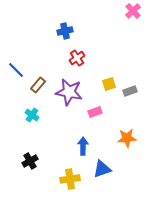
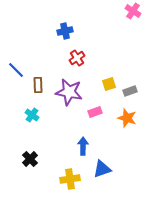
pink cross: rotated 14 degrees counterclockwise
brown rectangle: rotated 42 degrees counterclockwise
orange star: moved 20 px up; rotated 24 degrees clockwise
black cross: moved 2 px up; rotated 14 degrees counterclockwise
